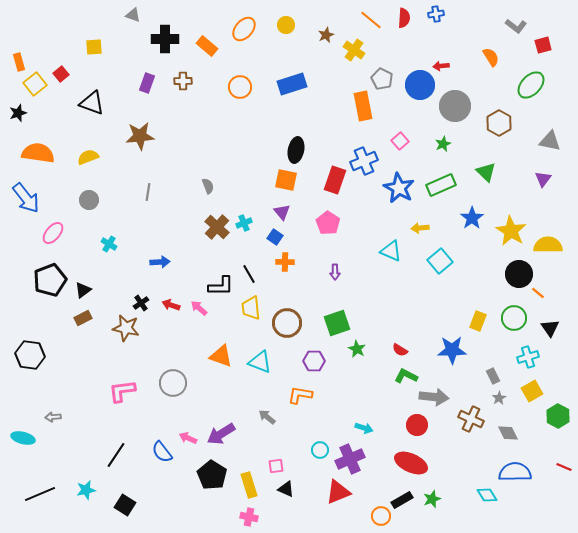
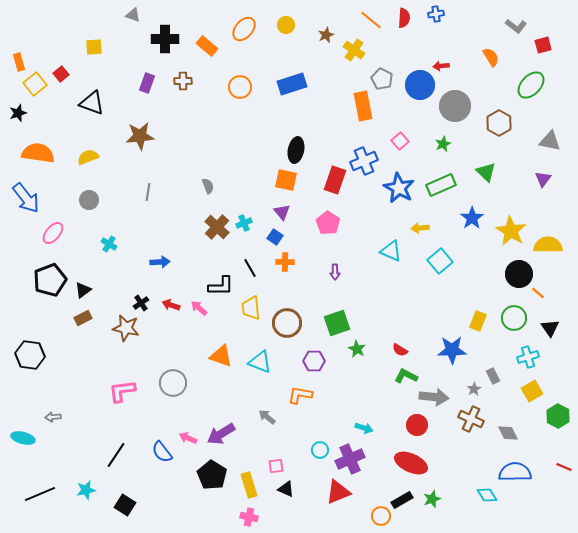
black line at (249, 274): moved 1 px right, 6 px up
gray star at (499, 398): moved 25 px left, 9 px up
